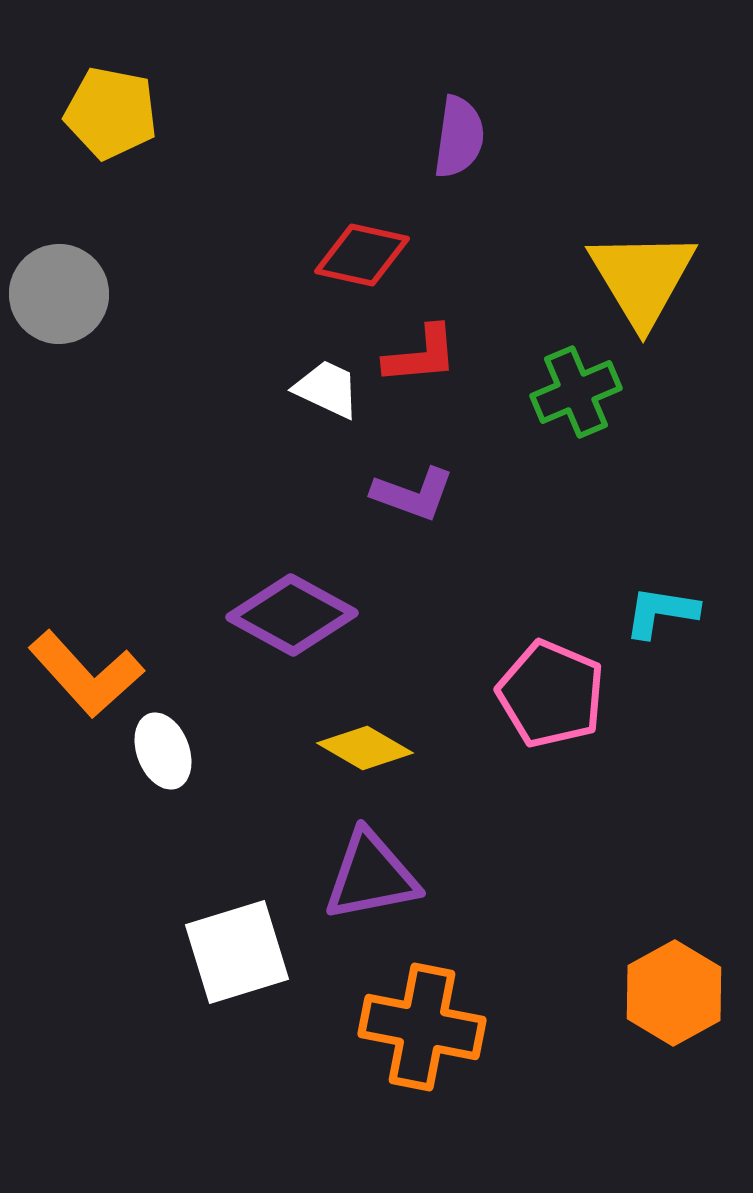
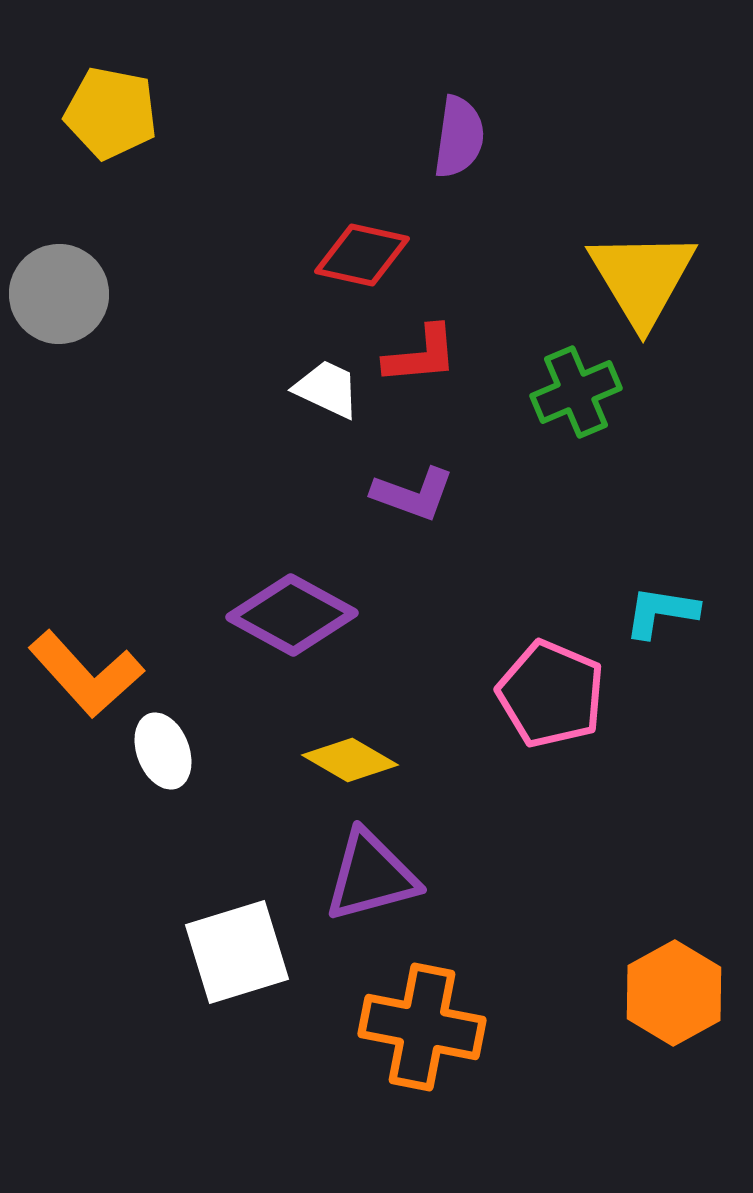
yellow diamond: moved 15 px left, 12 px down
purple triangle: rotated 4 degrees counterclockwise
